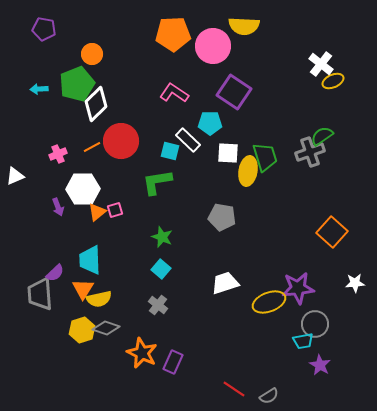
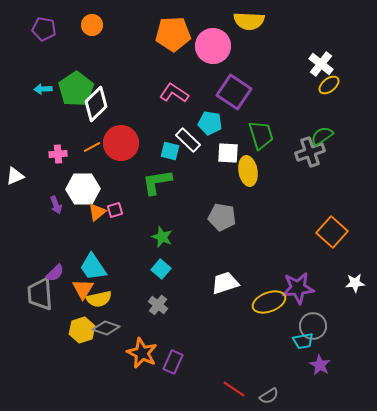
yellow semicircle at (244, 26): moved 5 px right, 5 px up
orange circle at (92, 54): moved 29 px up
yellow ellipse at (333, 81): moved 4 px left, 4 px down; rotated 15 degrees counterclockwise
green pentagon at (77, 84): moved 1 px left, 5 px down; rotated 12 degrees counterclockwise
cyan arrow at (39, 89): moved 4 px right
cyan pentagon at (210, 123): rotated 10 degrees clockwise
red circle at (121, 141): moved 2 px down
pink cross at (58, 154): rotated 18 degrees clockwise
green trapezoid at (265, 157): moved 4 px left, 22 px up
yellow ellipse at (248, 171): rotated 20 degrees counterclockwise
purple arrow at (58, 207): moved 2 px left, 2 px up
cyan trapezoid at (90, 260): moved 3 px right, 7 px down; rotated 32 degrees counterclockwise
gray circle at (315, 324): moved 2 px left, 2 px down
